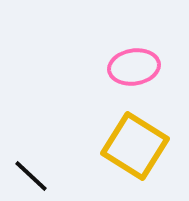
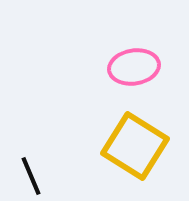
black line: rotated 24 degrees clockwise
